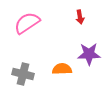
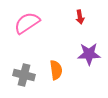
orange semicircle: moved 6 px left, 1 px down; rotated 84 degrees clockwise
gray cross: moved 1 px right, 1 px down
